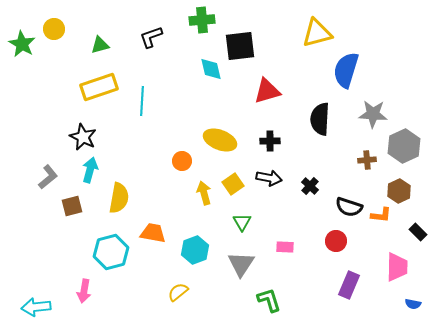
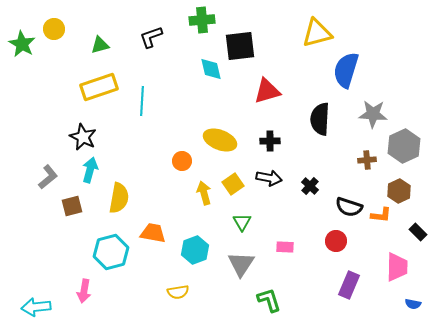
yellow semicircle at (178, 292): rotated 150 degrees counterclockwise
